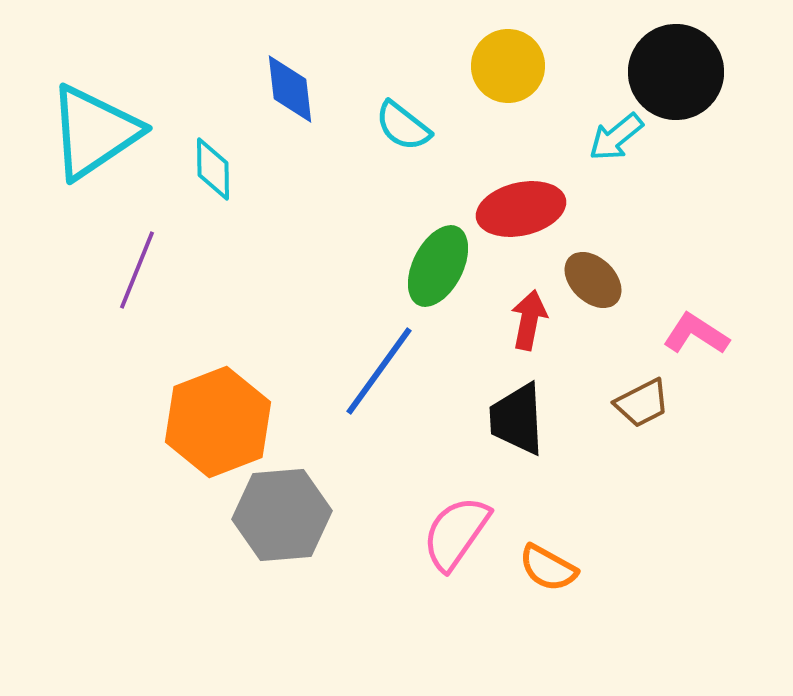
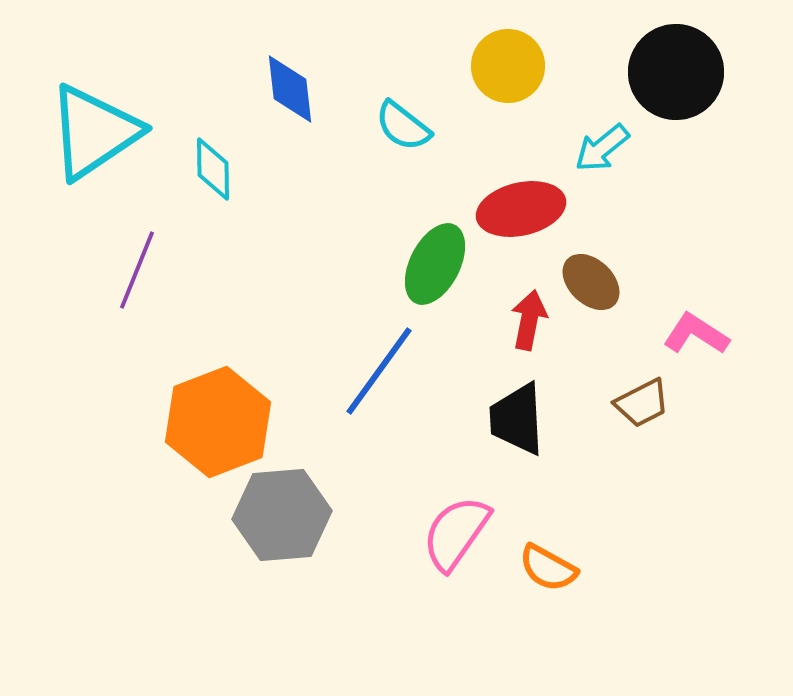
cyan arrow: moved 14 px left, 11 px down
green ellipse: moved 3 px left, 2 px up
brown ellipse: moved 2 px left, 2 px down
